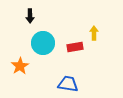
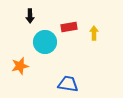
cyan circle: moved 2 px right, 1 px up
red rectangle: moved 6 px left, 20 px up
orange star: rotated 18 degrees clockwise
